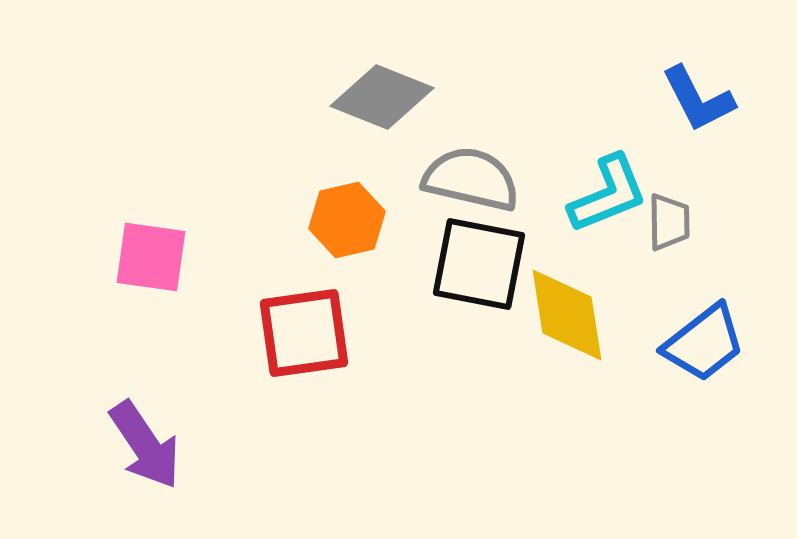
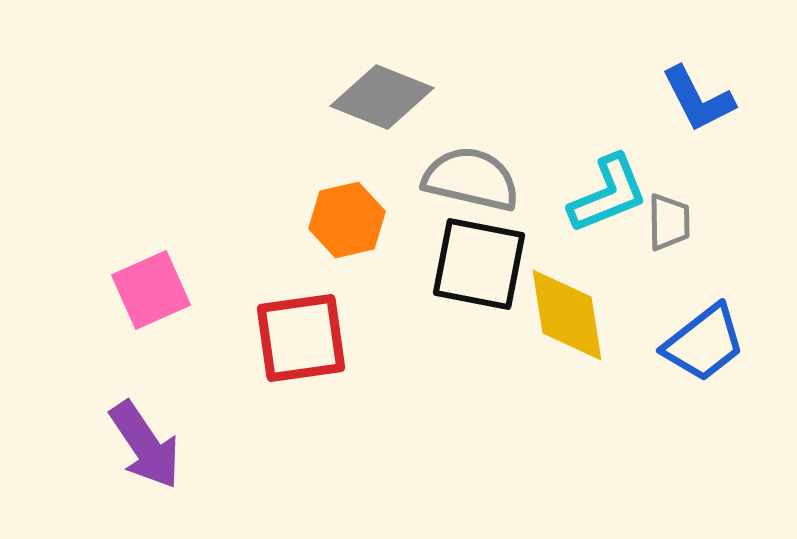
pink square: moved 33 px down; rotated 32 degrees counterclockwise
red square: moved 3 px left, 5 px down
